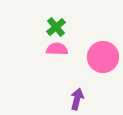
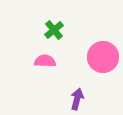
green cross: moved 2 px left, 3 px down
pink semicircle: moved 12 px left, 12 px down
